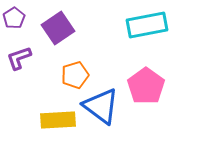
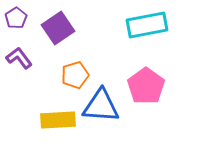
purple pentagon: moved 2 px right
purple L-shape: rotated 72 degrees clockwise
blue triangle: rotated 33 degrees counterclockwise
